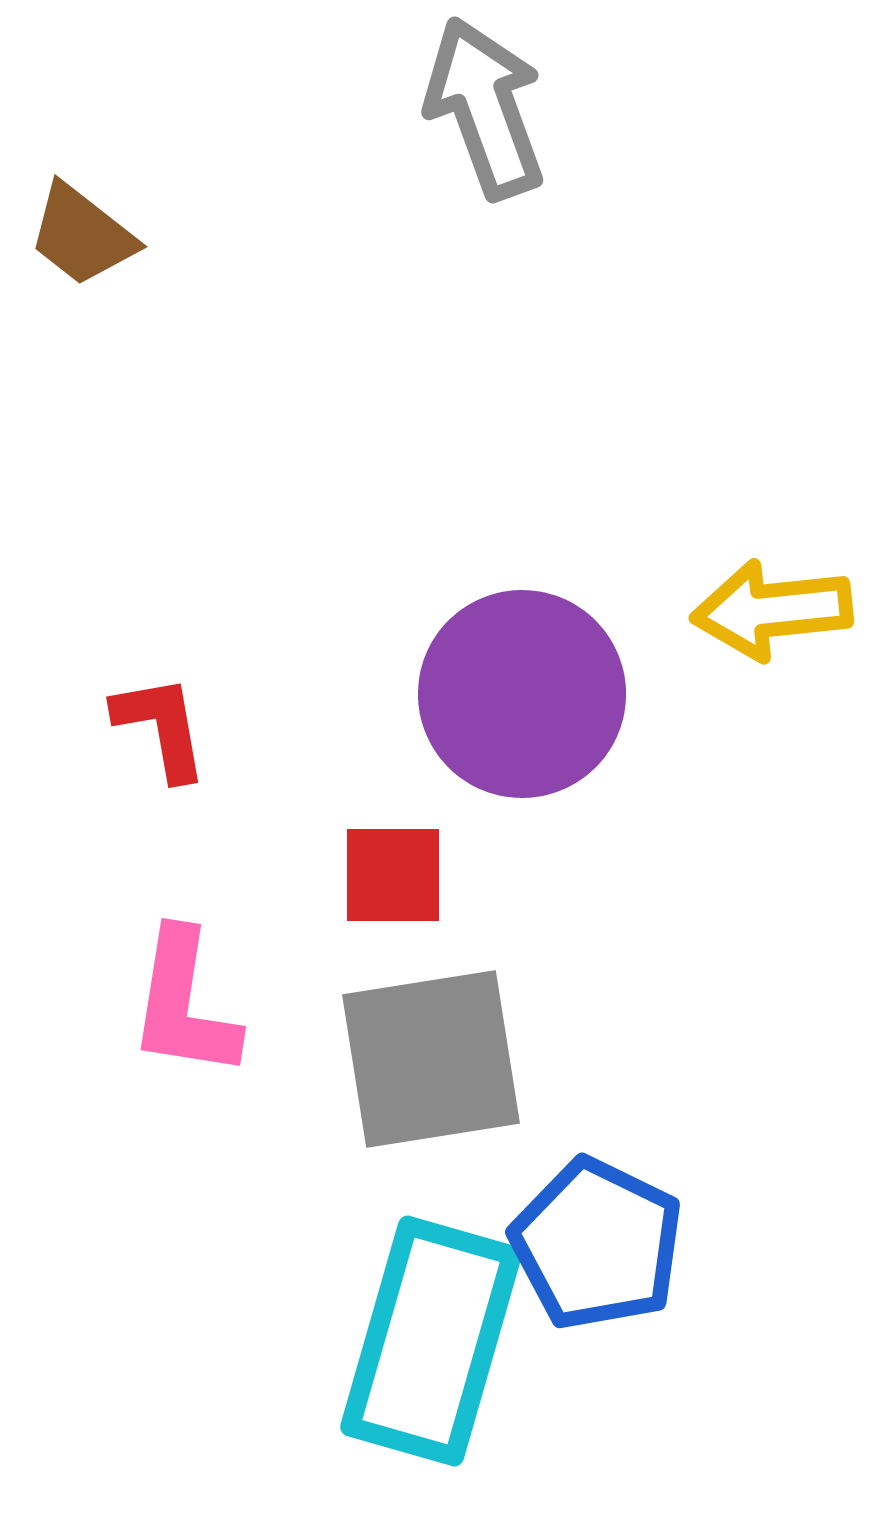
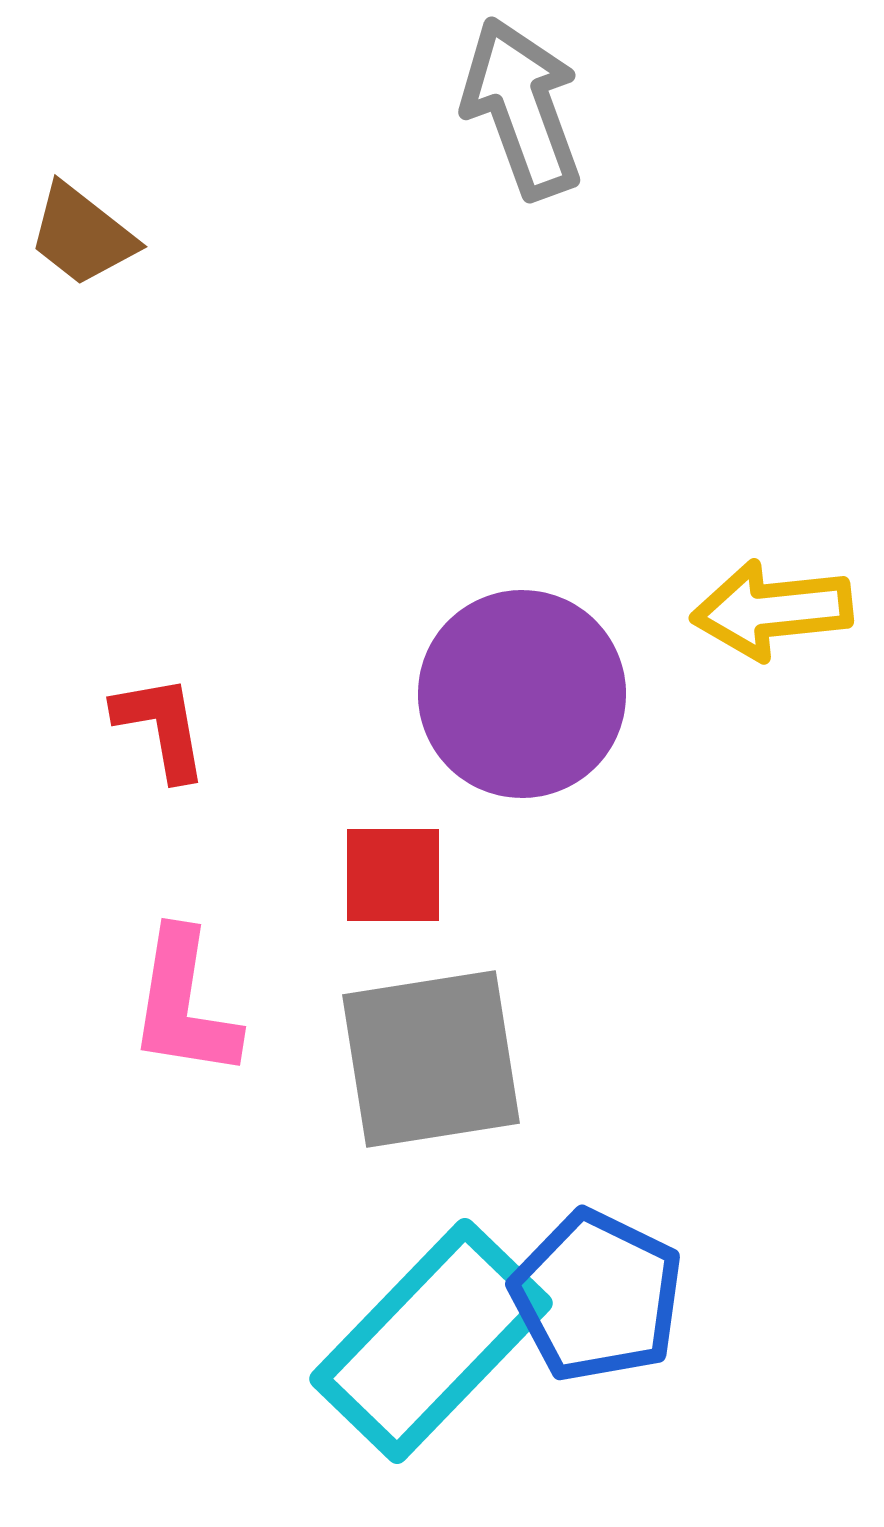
gray arrow: moved 37 px right
blue pentagon: moved 52 px down
cyan rectangle: rotated 28 degrees clockwise
